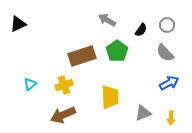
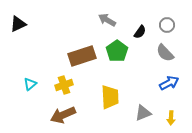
black semicircle: moved 1 px left, 2 px down
